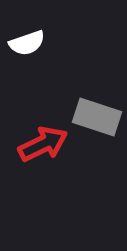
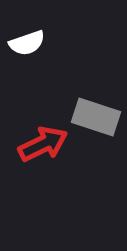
gray rectangle: moved 1 px left
